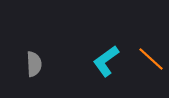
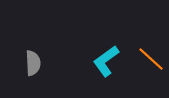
gray semicircle: moved 1 px left, 1 px up
